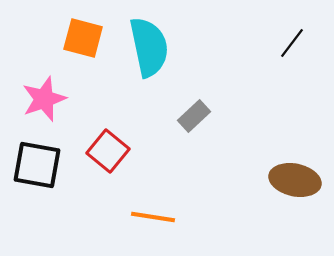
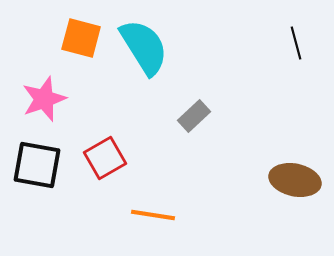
orange square: moved 2 px left
black line: moved 4 px right; rotated 52 degrees counterclockwise
cyan semicircle: moved 5 px left; rotated 20 degrees counterclockwise
red square: moved 3 px left, 7 px down; rotated 21 degrees clockwise
orange line: moved 2 px up
